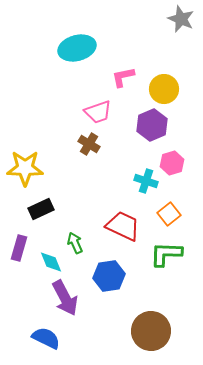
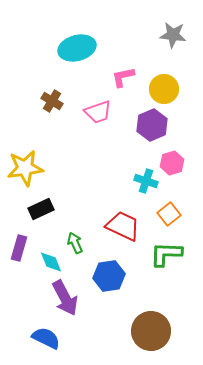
gray star: moved 8 px left, 16 px down; rotated 16 degrees counterclockwise
brown cross: moved 37 px left, 43 px up
yellow star: rotated 9 degrees counterclockwise
